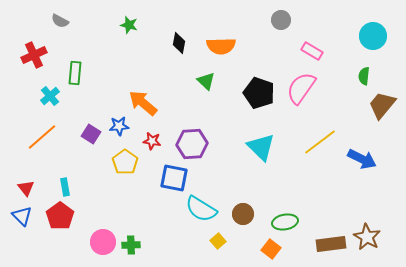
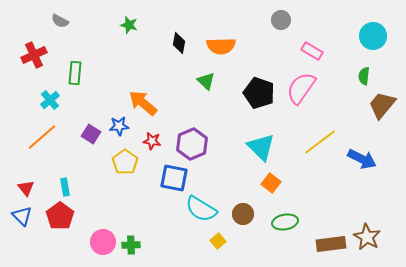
cyan cross: moved 4 px down
purple hexagon: rotated 20 degrees counterclockwise
orange square: moved 66 px up
